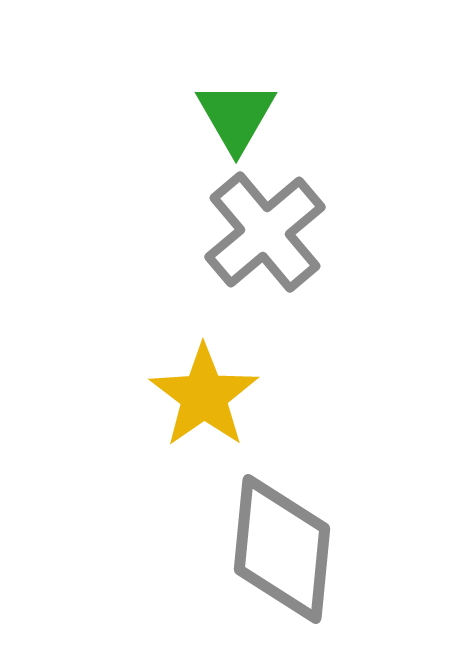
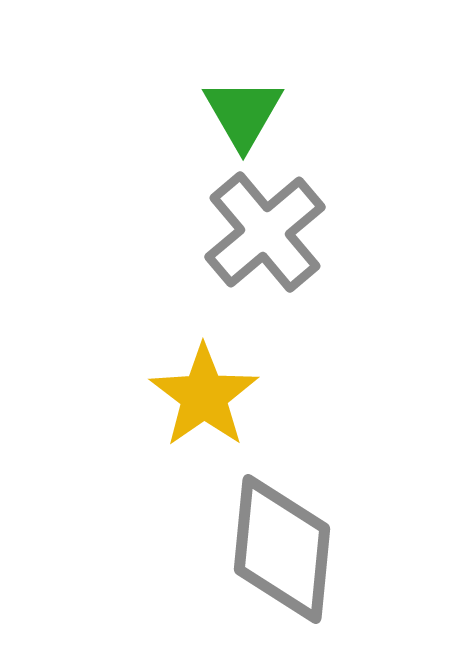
green triangle: moved 7 px right, 3 px up
